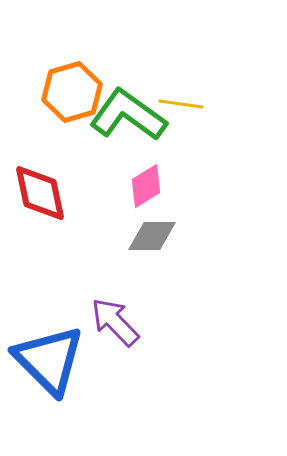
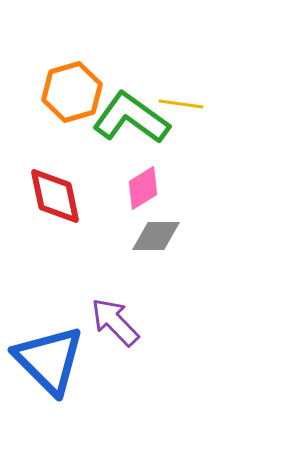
green L-shape: moved 3 px right, 3 px down
pink diamond: moved 3 px left, 2 px down
red diamond: moved 15 px right, 3 px down
gray diamond: moved 4 px right
